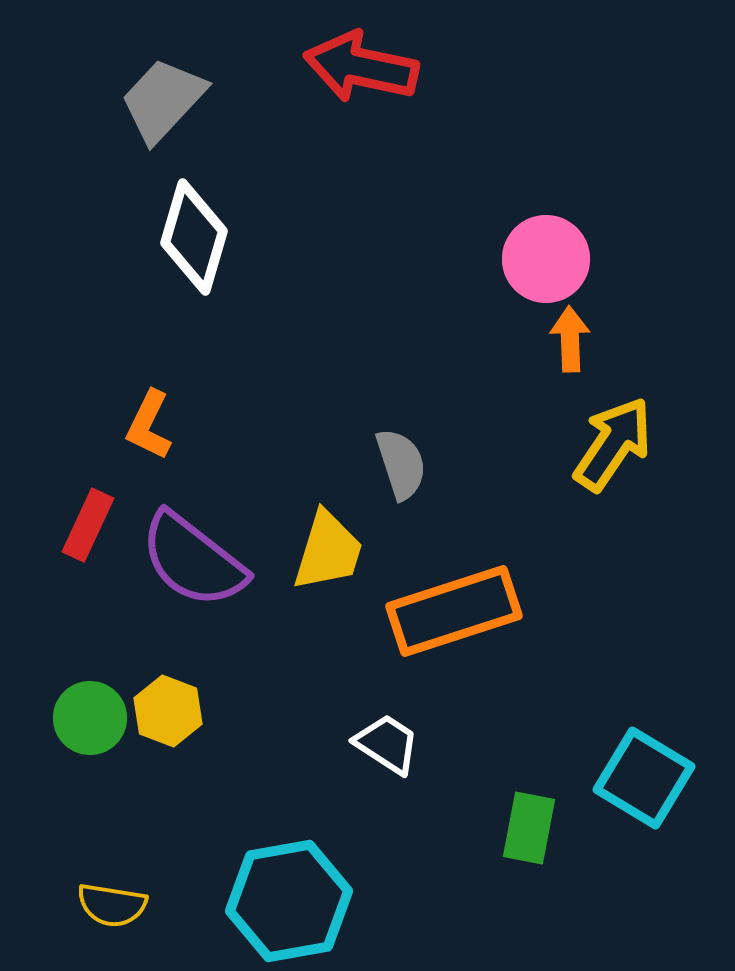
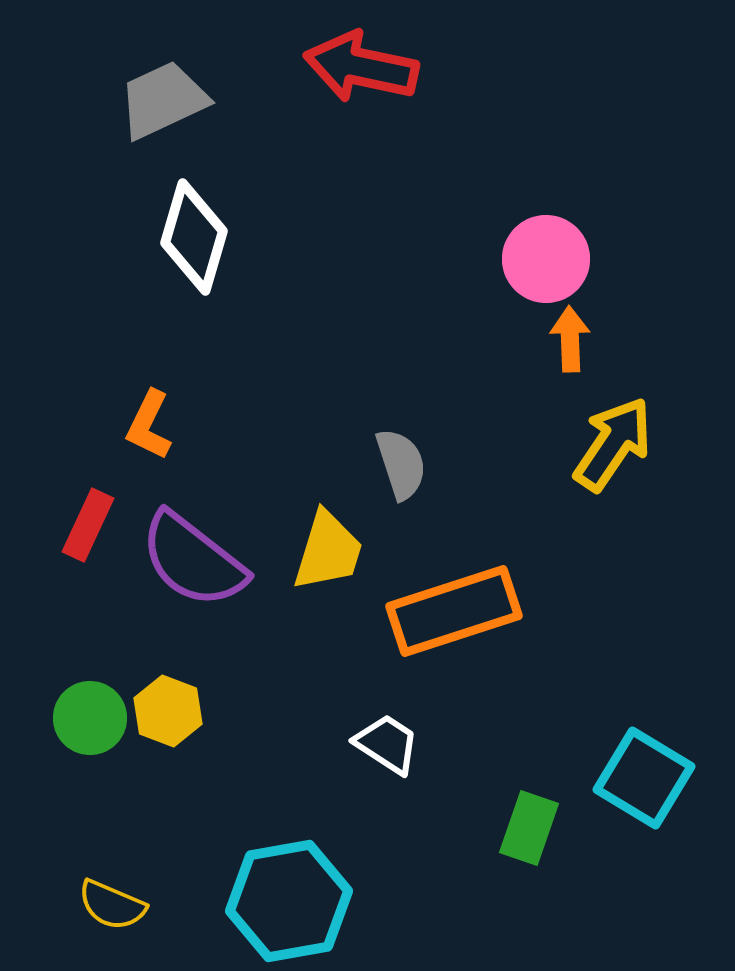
gray trapezoid: rotated 22 degrees clockwise
green rectangle: rotated 8 degrees clockwise
yellow semicircle: rotated 14 degrees clockwise
